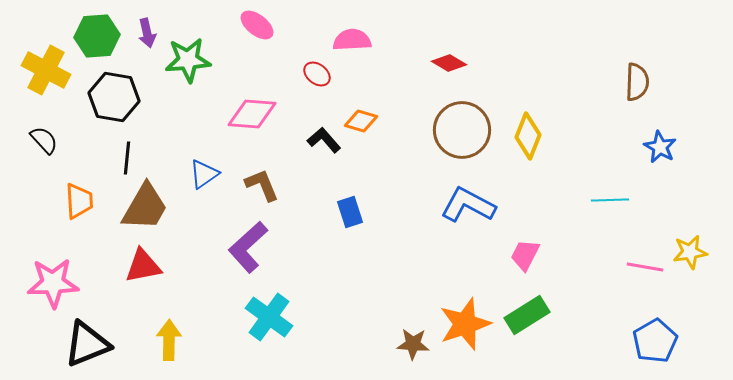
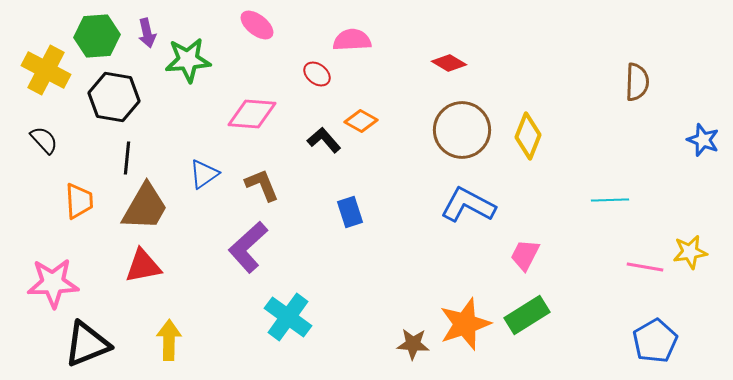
orange diamond: rotated 12 degrees clockwise
blue star: moved 43 px right, 7 px up; rotated 8 degrees counterclockwise
cyan cross: moved 19 px right
